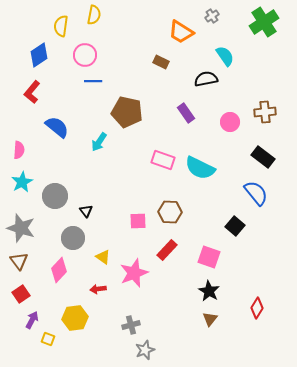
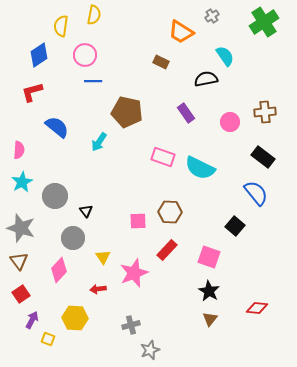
red L-shape at (32, 92): rotated 35 degrees clockwise
pink rectangle at (163, 160): moved 3 px up
yellow triangle at (103, 257): rotated 21 degrees clockwise
red diamond at (257, 308): rotated 65 degrees clockwise
yellow hexagon at (75, 318): rotated 10 degrees clockwise
gray star at (145, 350): moved 5 px right
